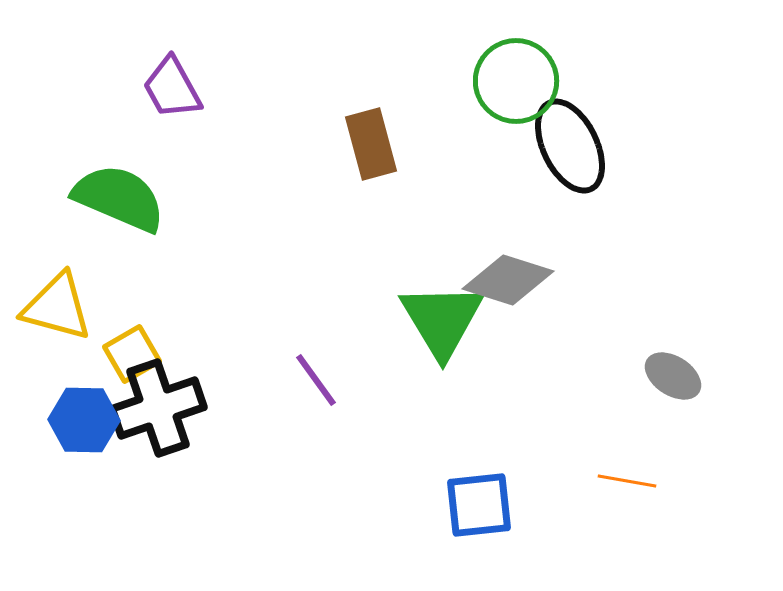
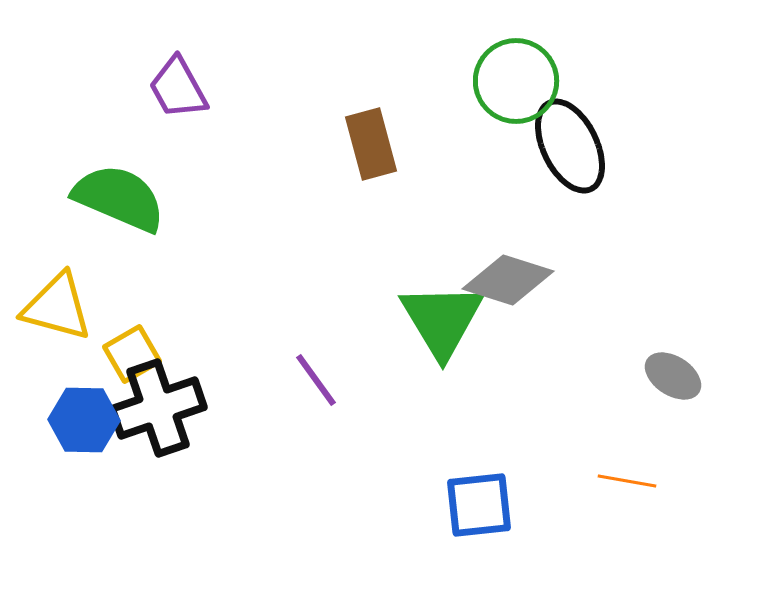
purple trapezoid: moved 6 px right
